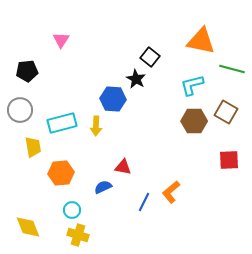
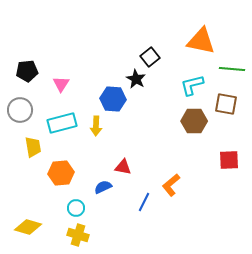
pink triangle: moved 44 px down
black square: rotated 12 degrees clockwise
green line: rotated 10 degrees counterclockwise
brown square: moved 8 px up; rotated 20 degrees counterclockwise
orange L-shape: moved 7 px up
cyan circle: moved 4 px right, 2 px up
yellow diamond: rotated 52 degrees counterclockwise
